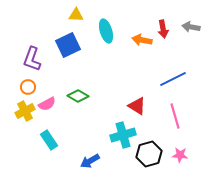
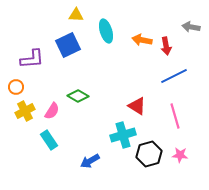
red arrow: moved 3 px right, 17 px down
purple L-shape: rotated 115 degrees counterclockwise
blue line: moved 1 px right, 3 px up
orange circle: moved 12 px left
pink semicircle: moved 5 px right, 7 px down; rotated 30 degrees counterclockwise
